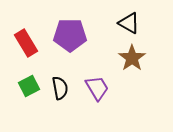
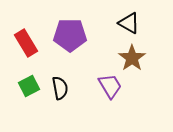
purple trapezoid: moved 13 px right, 2 px up
